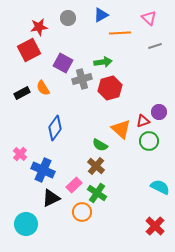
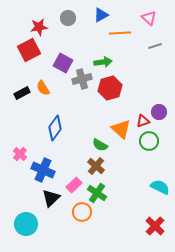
black triangle: rotated 18 degrees counterclockwise
